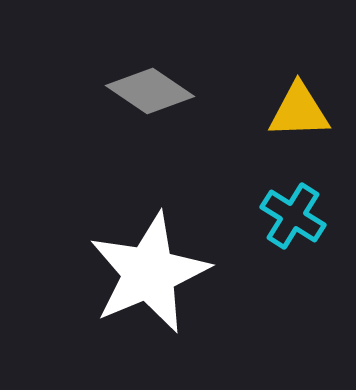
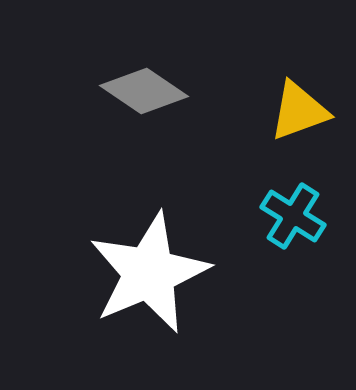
gray diamond: moved 6 px left
yellow triangle: rotated 18 degrees counterclockwise
